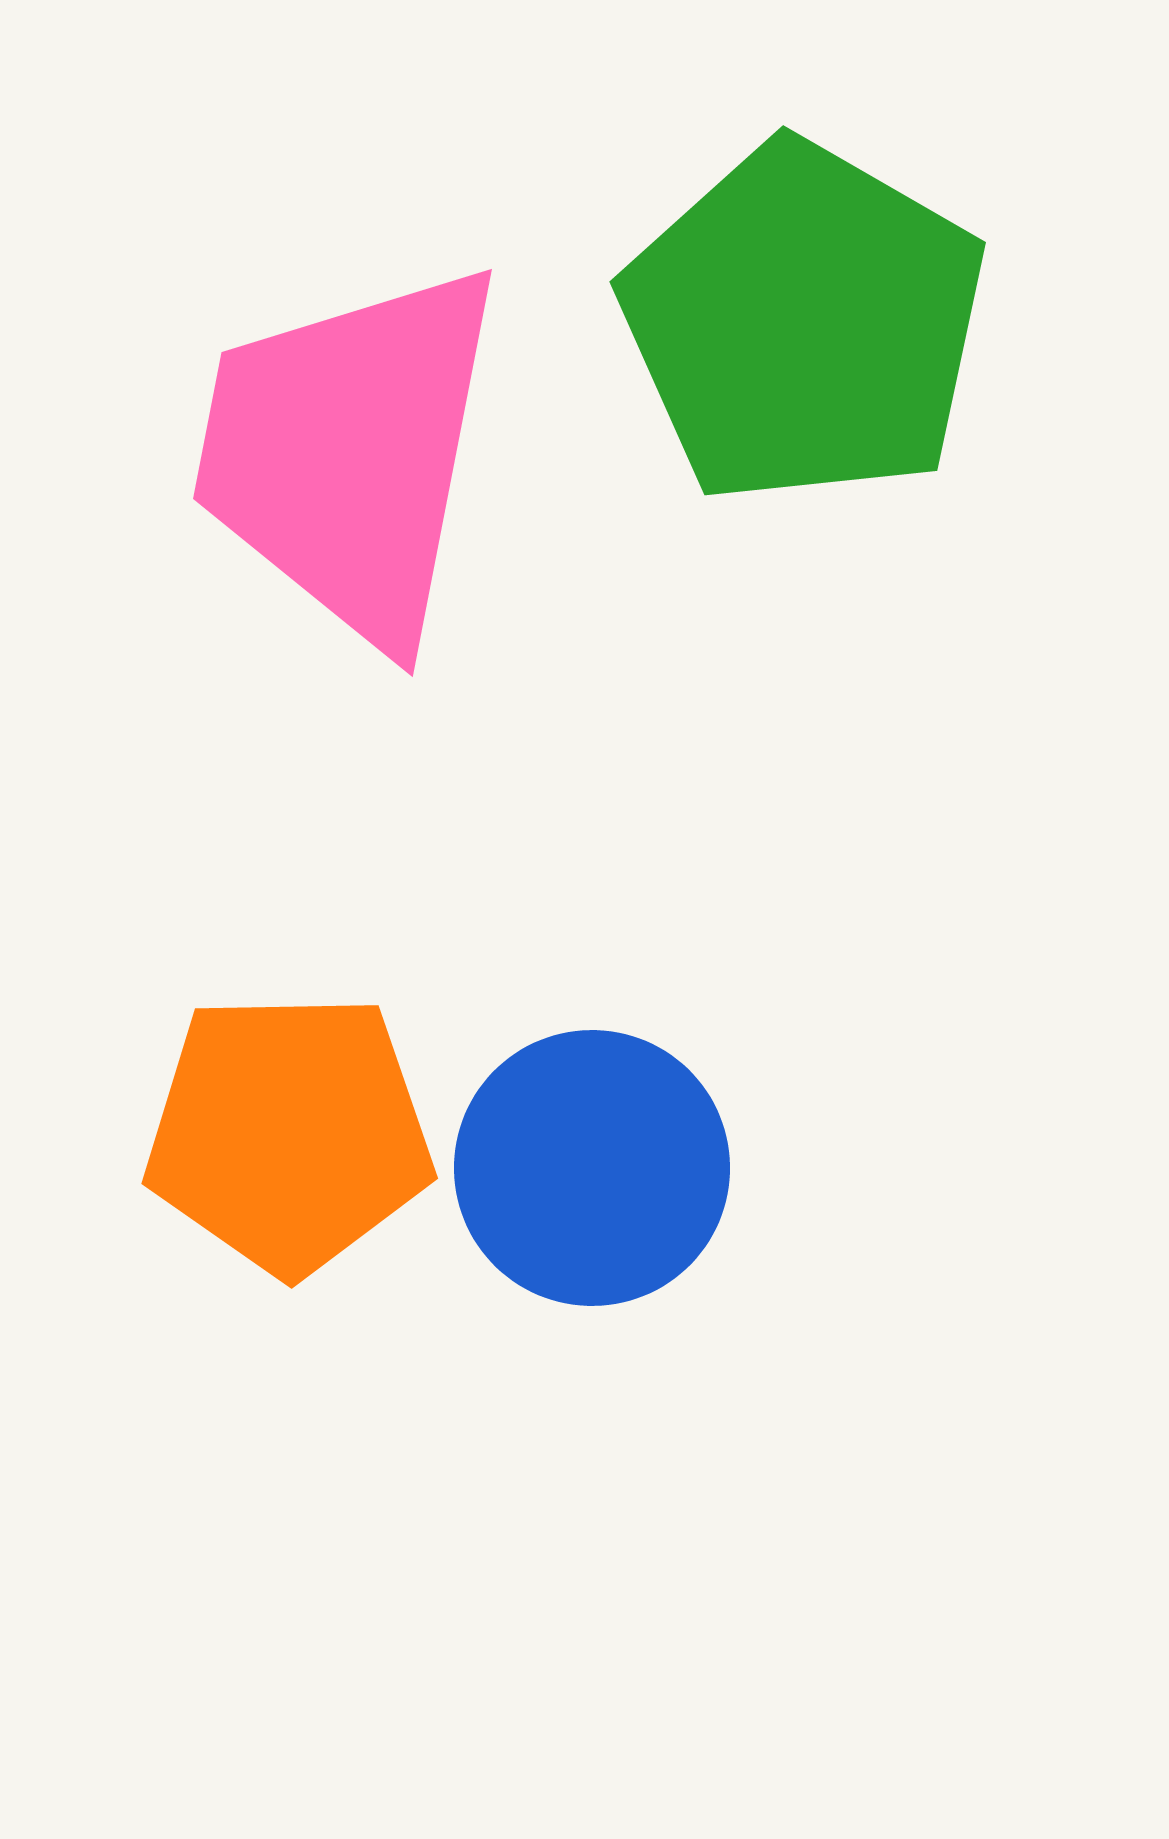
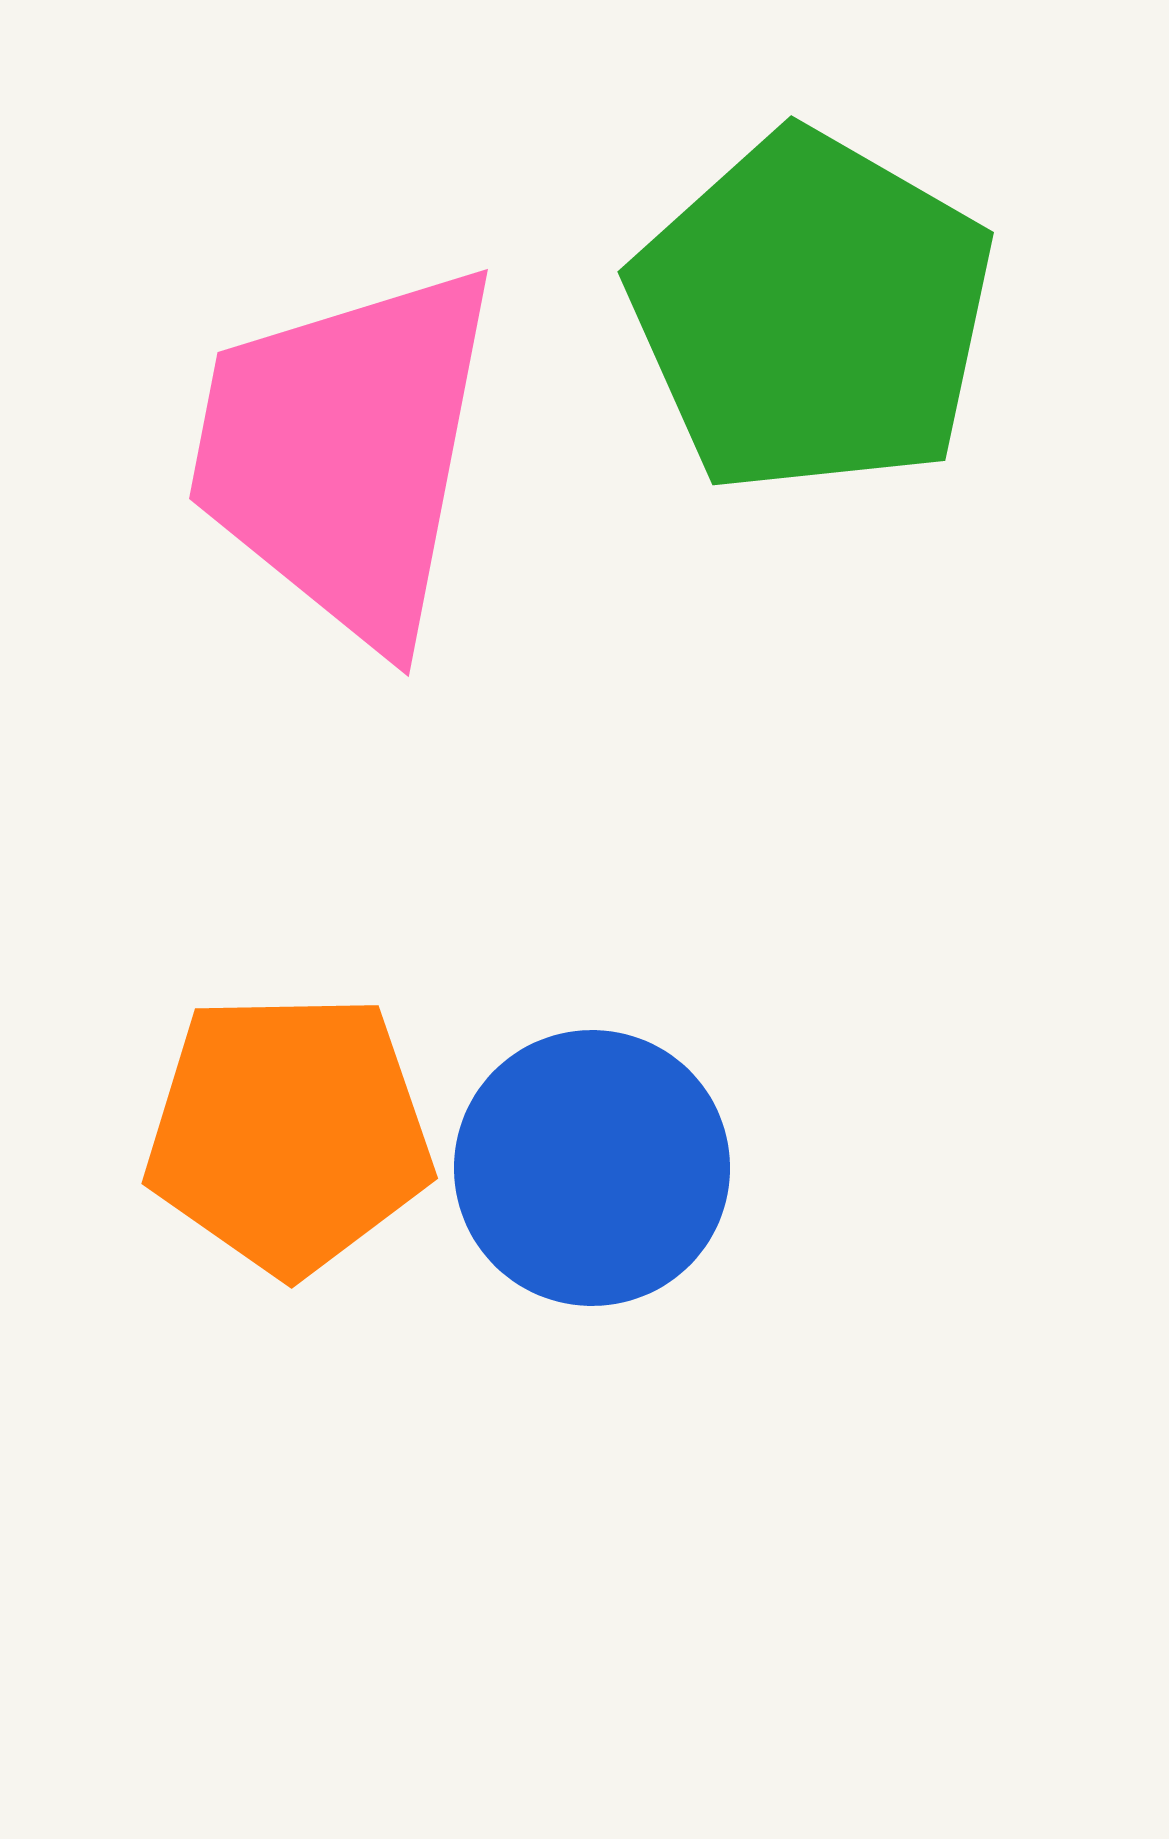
green pentagon: moved 8 px right, 10 px up
pink trapezoid: moved 4 px left
